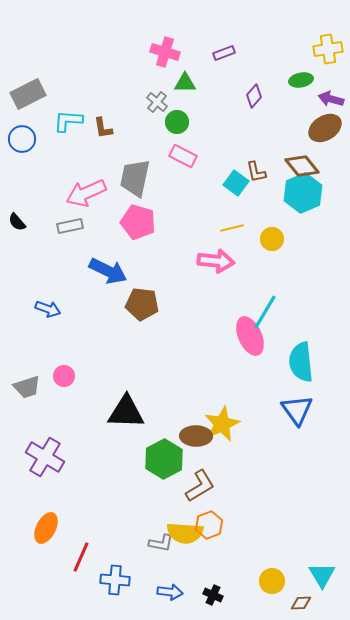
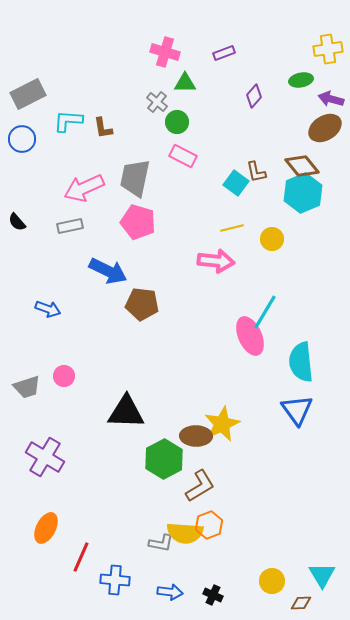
pink arrow at (86, 193): moved 2 px left, 5 px up
